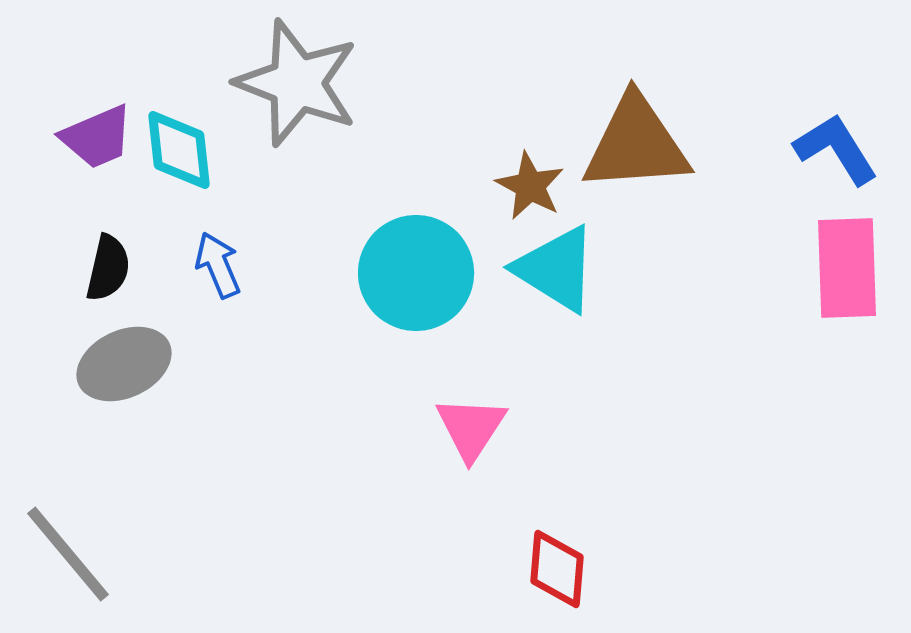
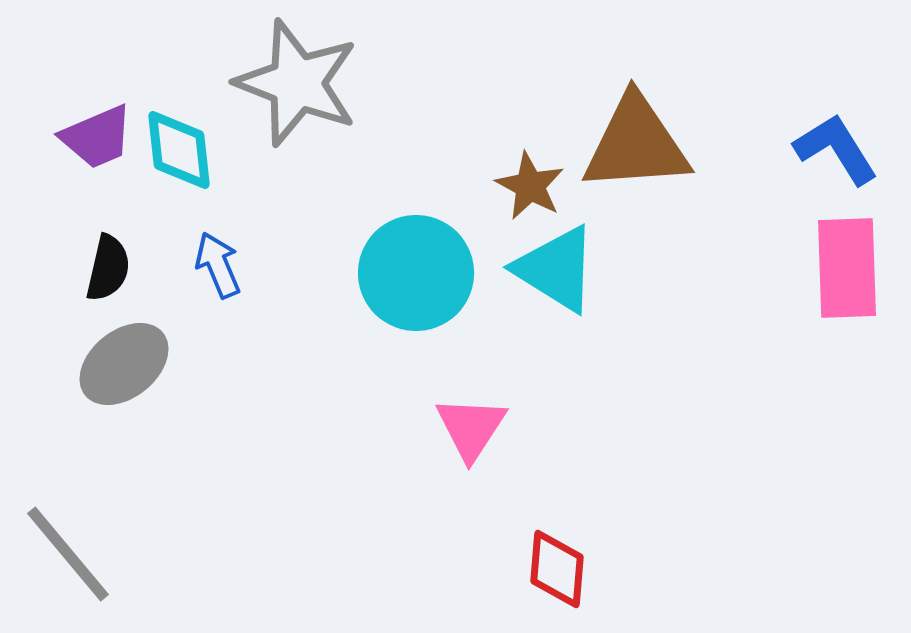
gray ellipse: rotated 14 degrees counterclockwise
